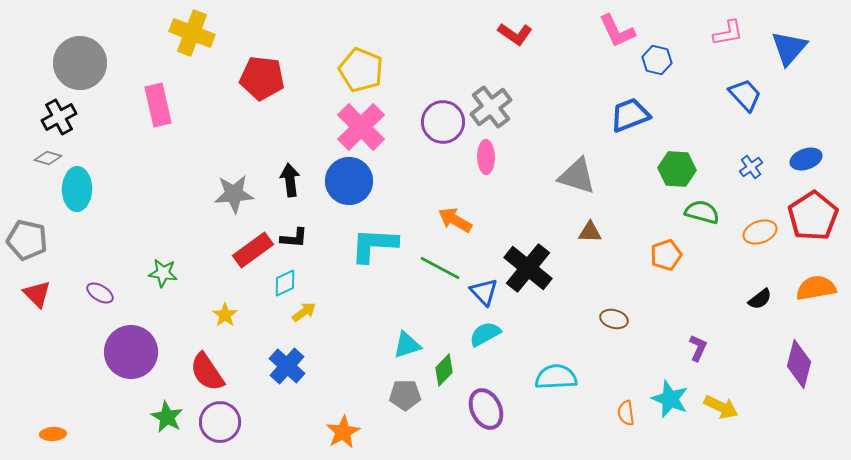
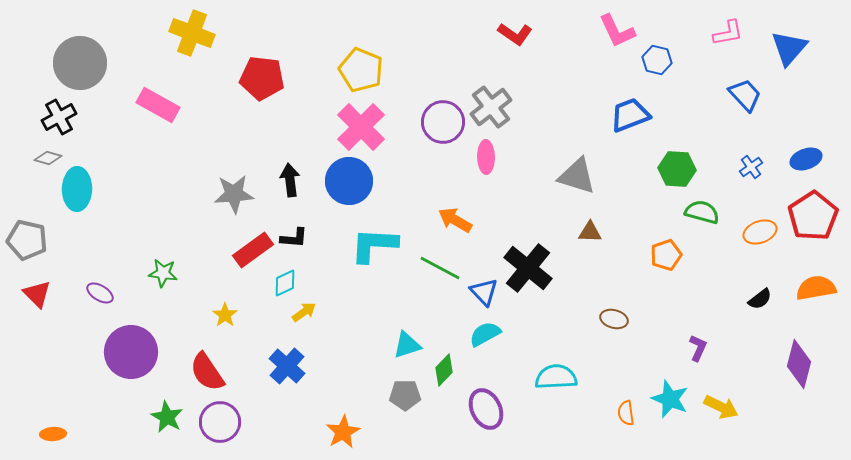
pink rectangle at (158, 105): rotated 48 degrees counterclockwise
